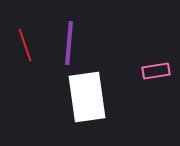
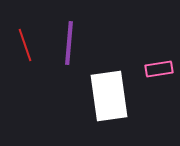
pink rectangle: moved 3 px right, 2 px up
white rectangle: moved 22 px right, 1 px up
